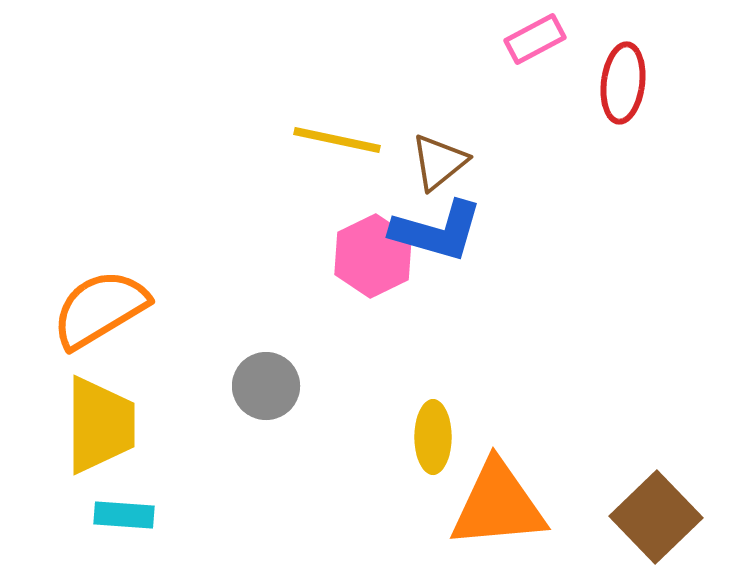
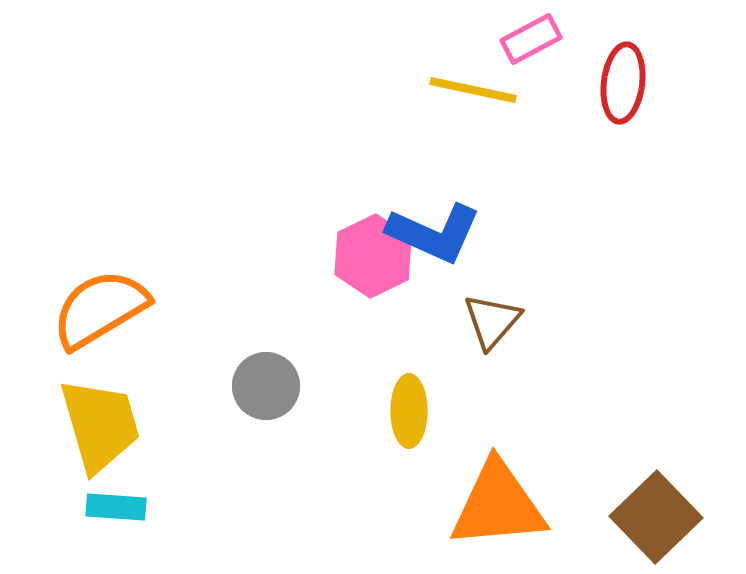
pink rectangle: moved 4 px left
yellow line: moved 136 px right, 50 px up
brown triangle: moved 53 px right, 159 px down; rotated 10 degrees counterclockwise
blue L-shape: moved 3 px left, 2 px down; rotated 8 degrees clockwise
yellow trapezoid: rotated 16 degrees counterclockwise
yellow ellipse: moved 24 px left, 26 px up
cyan rectangle: moved 8 px left, 8 px up
